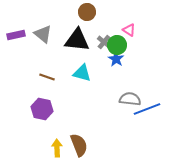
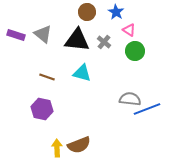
purple rectangle: rotated 30 degrees clockwise
green circle: moved 18 px right, 6 px down
blue star: moved 47 px up
brown semicircle: rotated 90 degrees clockwise
